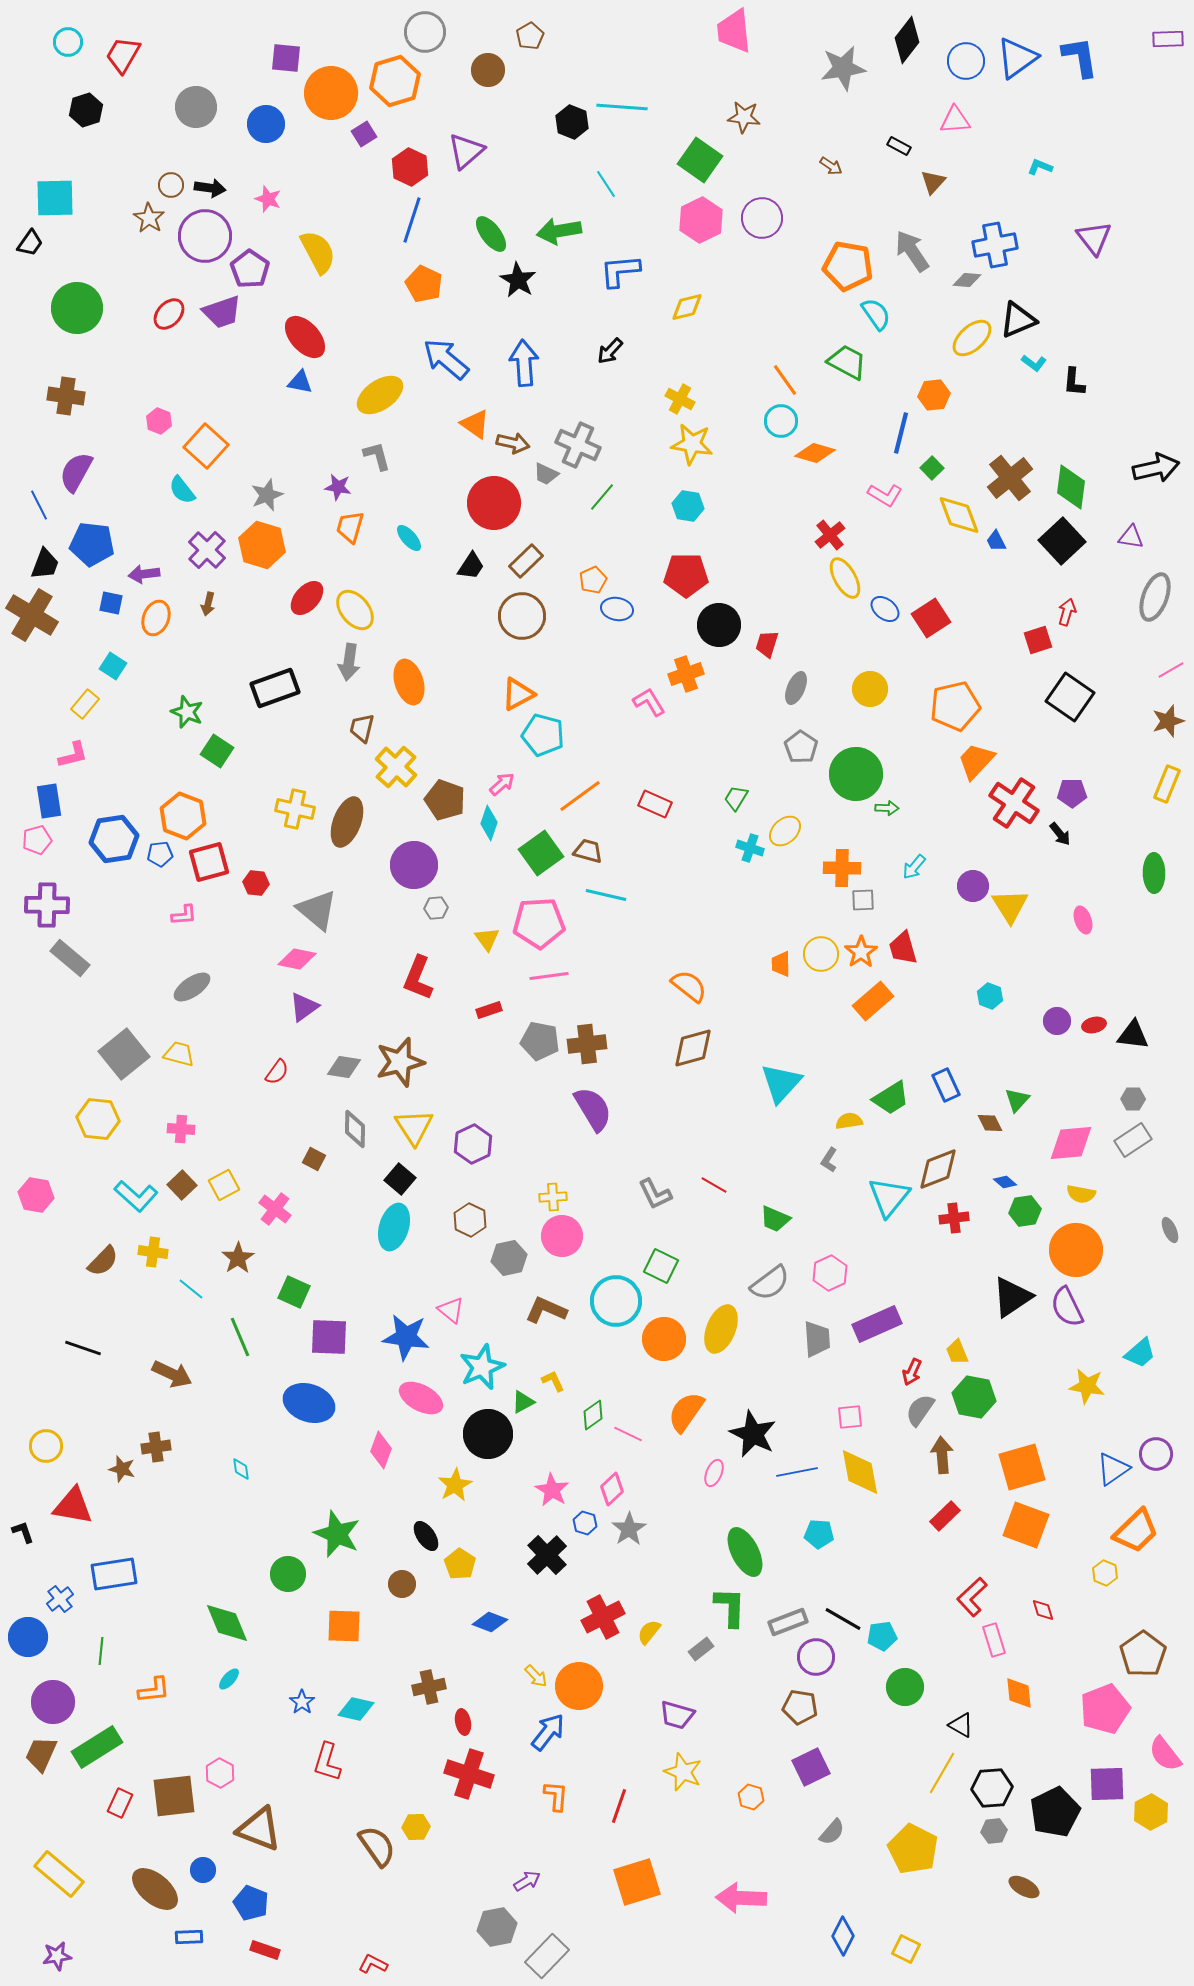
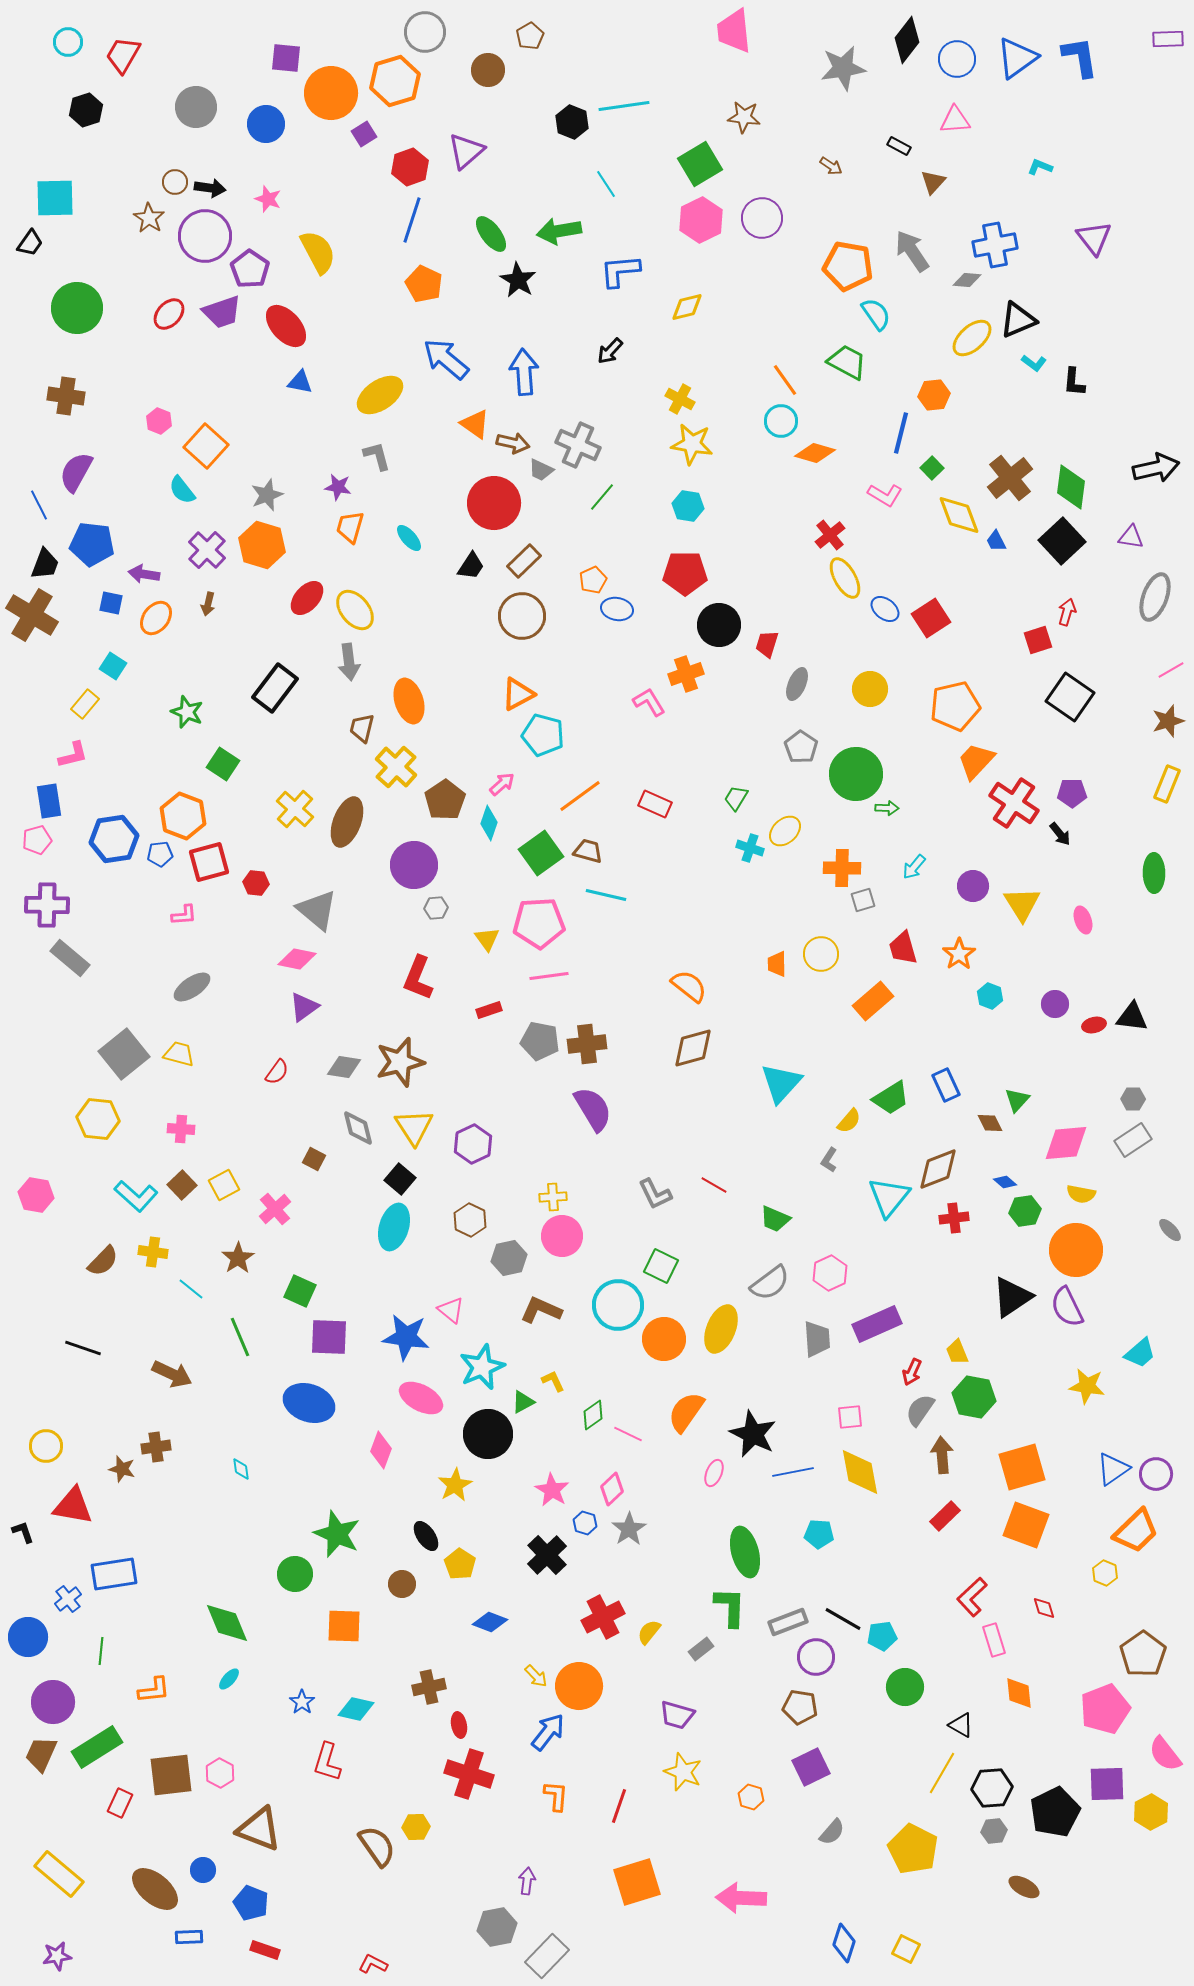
blue circle at (966, 61): moved 9 px left, 2 px up
cyan line at (622, 107): moved 2 px right, 1 px up; rotated 12 degrees counterclockwise
green square at (700, 160): moved 4 px down; rotated 24 degrees clockwise
red hexagon at (410, 167): rotated 15 degrees clockwise
brown circle at (171, 185): moved 4 px right, 3 px up
red ellipse at (305, 337): moved 19 px left, 11 px up
blue arrow at (524, 363): moved 9 px down
gray trapezoid at (546, 474): moved 5 px left, 4 px up
brown rectangle at (526, 561): moved 2 px left
purple arrow at (144, 574): rotated 16 degrees clockwise
red pentagon at (686, 575): moved 1 px left, 2 px up
orange ellipse at (156, 618): rotated 16 degrees clockwise
gray arrow at (349, 662): rotated 15 degrees counterclockwise
orange ellipse at (409, 682): moved 19 px down
black rectangle at (275, 688): rotated 33 degrees counterclockwise
gray ellipse at (796, 688): moved 1 px right, 4 px up
green square at (217, 751): moved 6 px right, 13 px down
brown pentagon at (445, 800): rotated 18 degrees clockwise
yellow cross at (295, 809): rotated 30 degrees clockwise
gray square at (863, 900): rotated 15 degrees counterclockwise
yellow triangle at (1010, 906): moved 12 px right, 2 px up
orange star at (861, 952): moved 98 px right, 2 px down
orange trapezoid at (781, 964): moved 4 px left
purple circle at (1057, 1021): moved 2 px left, 17 px up
black triangle at (1133, 1035): moved 1 px left, 18 px up
yellow semicircle at (849, 1121): rotated 140 degrees clockwise
gray diamond at (355, 1129): moved 3 px right, 1 px up; rotated 15 degrees counterclockwise
pink diamond at (1071, 1143): moved 5 px left
pink cross at (275, 1209): rotated 12 degrees clockwise
gray ellipse at (1170, 1230): rotated 20 degrees counterclockwise
green square at (294, 1292): moved 6 px right, 1 px up
cyan circle at (616, 1301): moved 2 px right, 4 px down
brown L-shape at (546, 1310): moved 5 px left
purple circle at (1156, 1454): moved 20 px down
blue line at (797, 1472): moved 4 px left
green ellipse at (745, 1552): rotated 12 degrees clockwise
green circle at (288, 1574): moved 7 px right
blue cross at (60, 1599): moved 8 px right
red diamond at (1043, 1610): moved 1 px right, 2 px up
red ellipse at (463, 1722): moved 4 px left, 3 px down
brown square at (174, 1796): moved 3 px left, 21 px up
purple arrow at (527, 1881): rotated 52 degrees counterclockwise
blue diamond at (843, 1936): moved 1 px right, 7 px down; rotated 9 degrees counterclockwise
